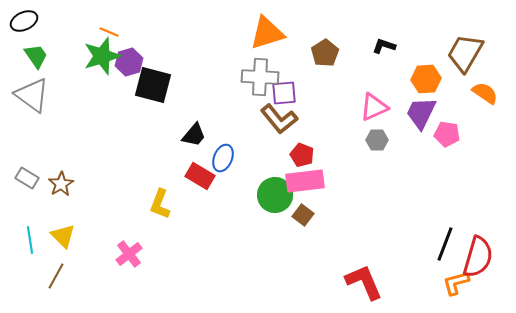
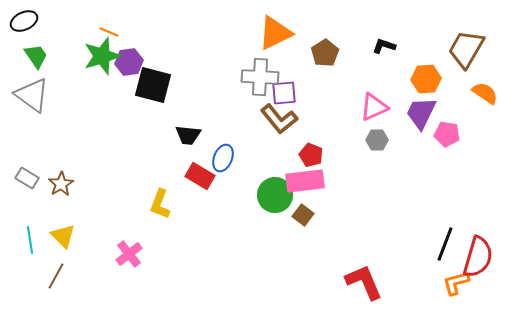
orange triangle: moved 8 px right; rotated 9 degrees counterclockwise
brown trapezoid: moved 1 px right, 4 px up
purple hexagon: rotated 8 degrees clockwise
black trapezoid: moved 6 px left; rotated 56 degrees clockwise
red pentagon: moved 9 px right
